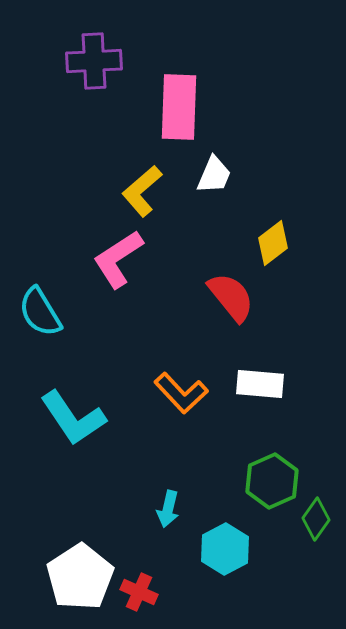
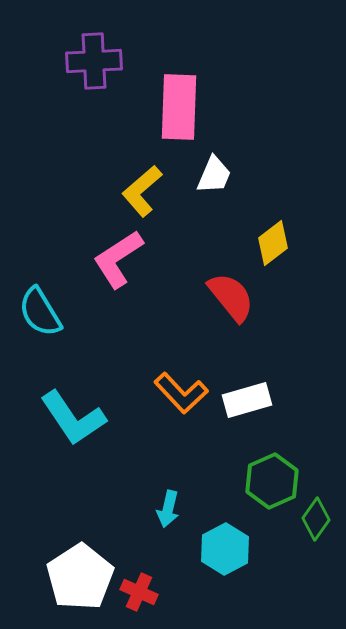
white rectangle: moved 13 px left, 16 px down; rotated 21 degrees counterclockwise
